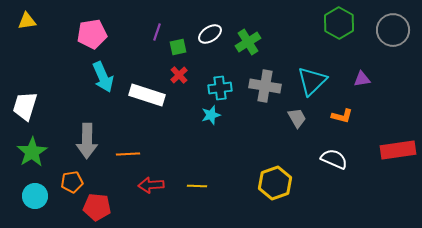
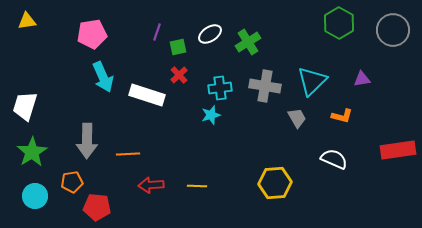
yellow hexagon: rotated 16 degrees clockwise
